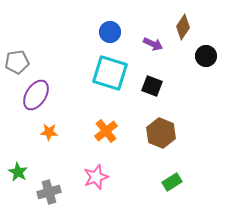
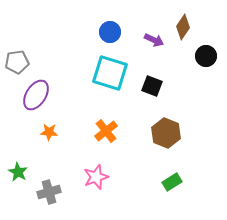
purple arrow: moved 1 px right, 4 px up
brown hexagon: moved 5 px right
